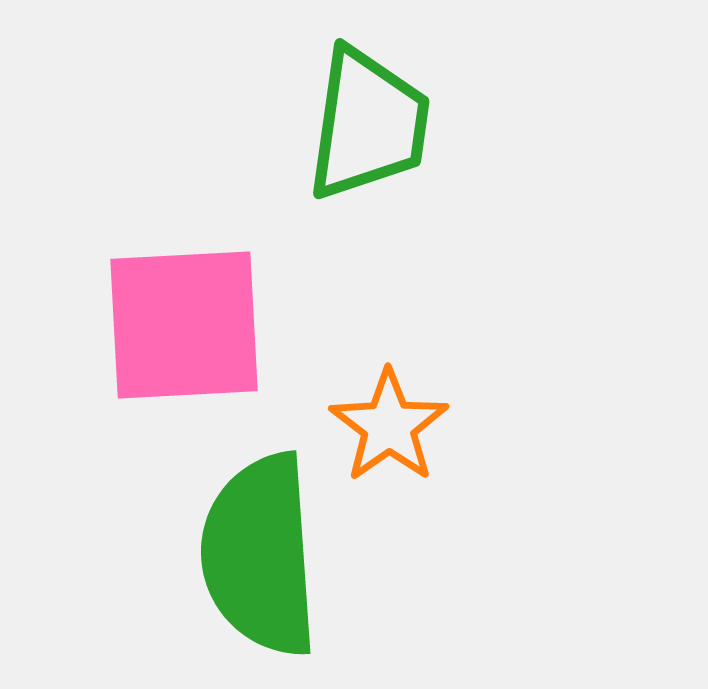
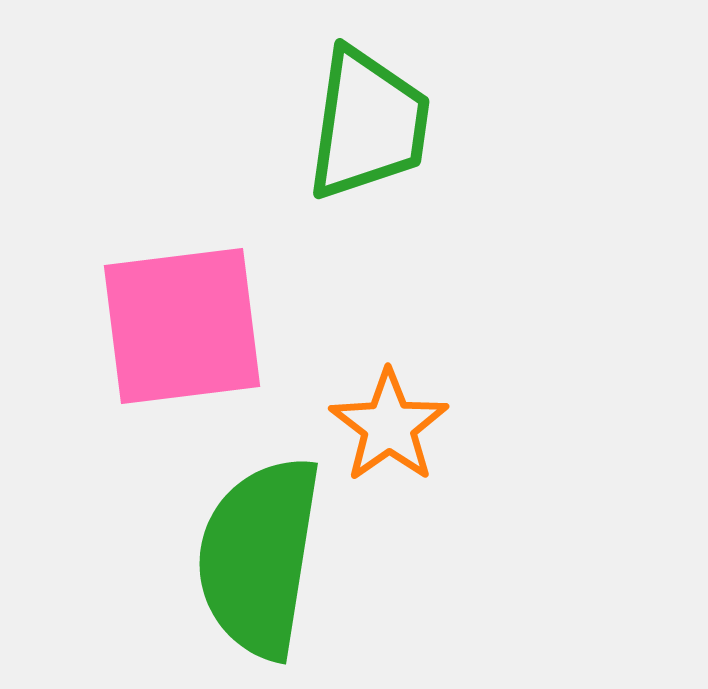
pink square: moved 2 px left, 1 px down; rotated 4 degrees counterclockwise
green semicircle: moved 1 px left, 2 px down; rotated 13 degrees clockwise
